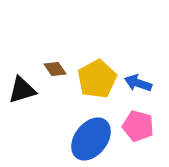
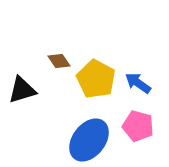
brown diamond: moved 4 px right, 8 px up
yellow pentagon: moved 1 px left; rotated 15 degrees counterclockwise
blue arrow: rotated 16 degrees clockwise
blue ellipse: moved 2 px left, 1 px down
